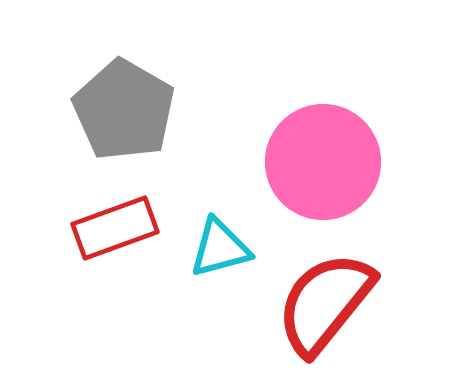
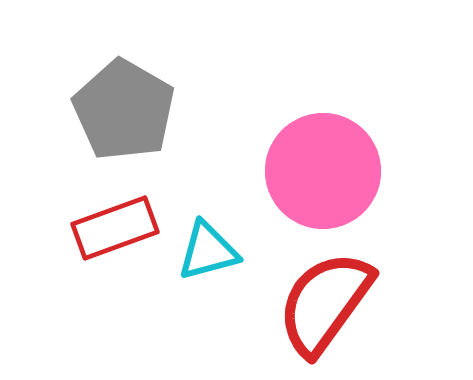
pink circle: moved 9 px down
cyan triangle: moved 12 px left, 3 px down
red semicircle: rotated 3 degrees counterclockwise
